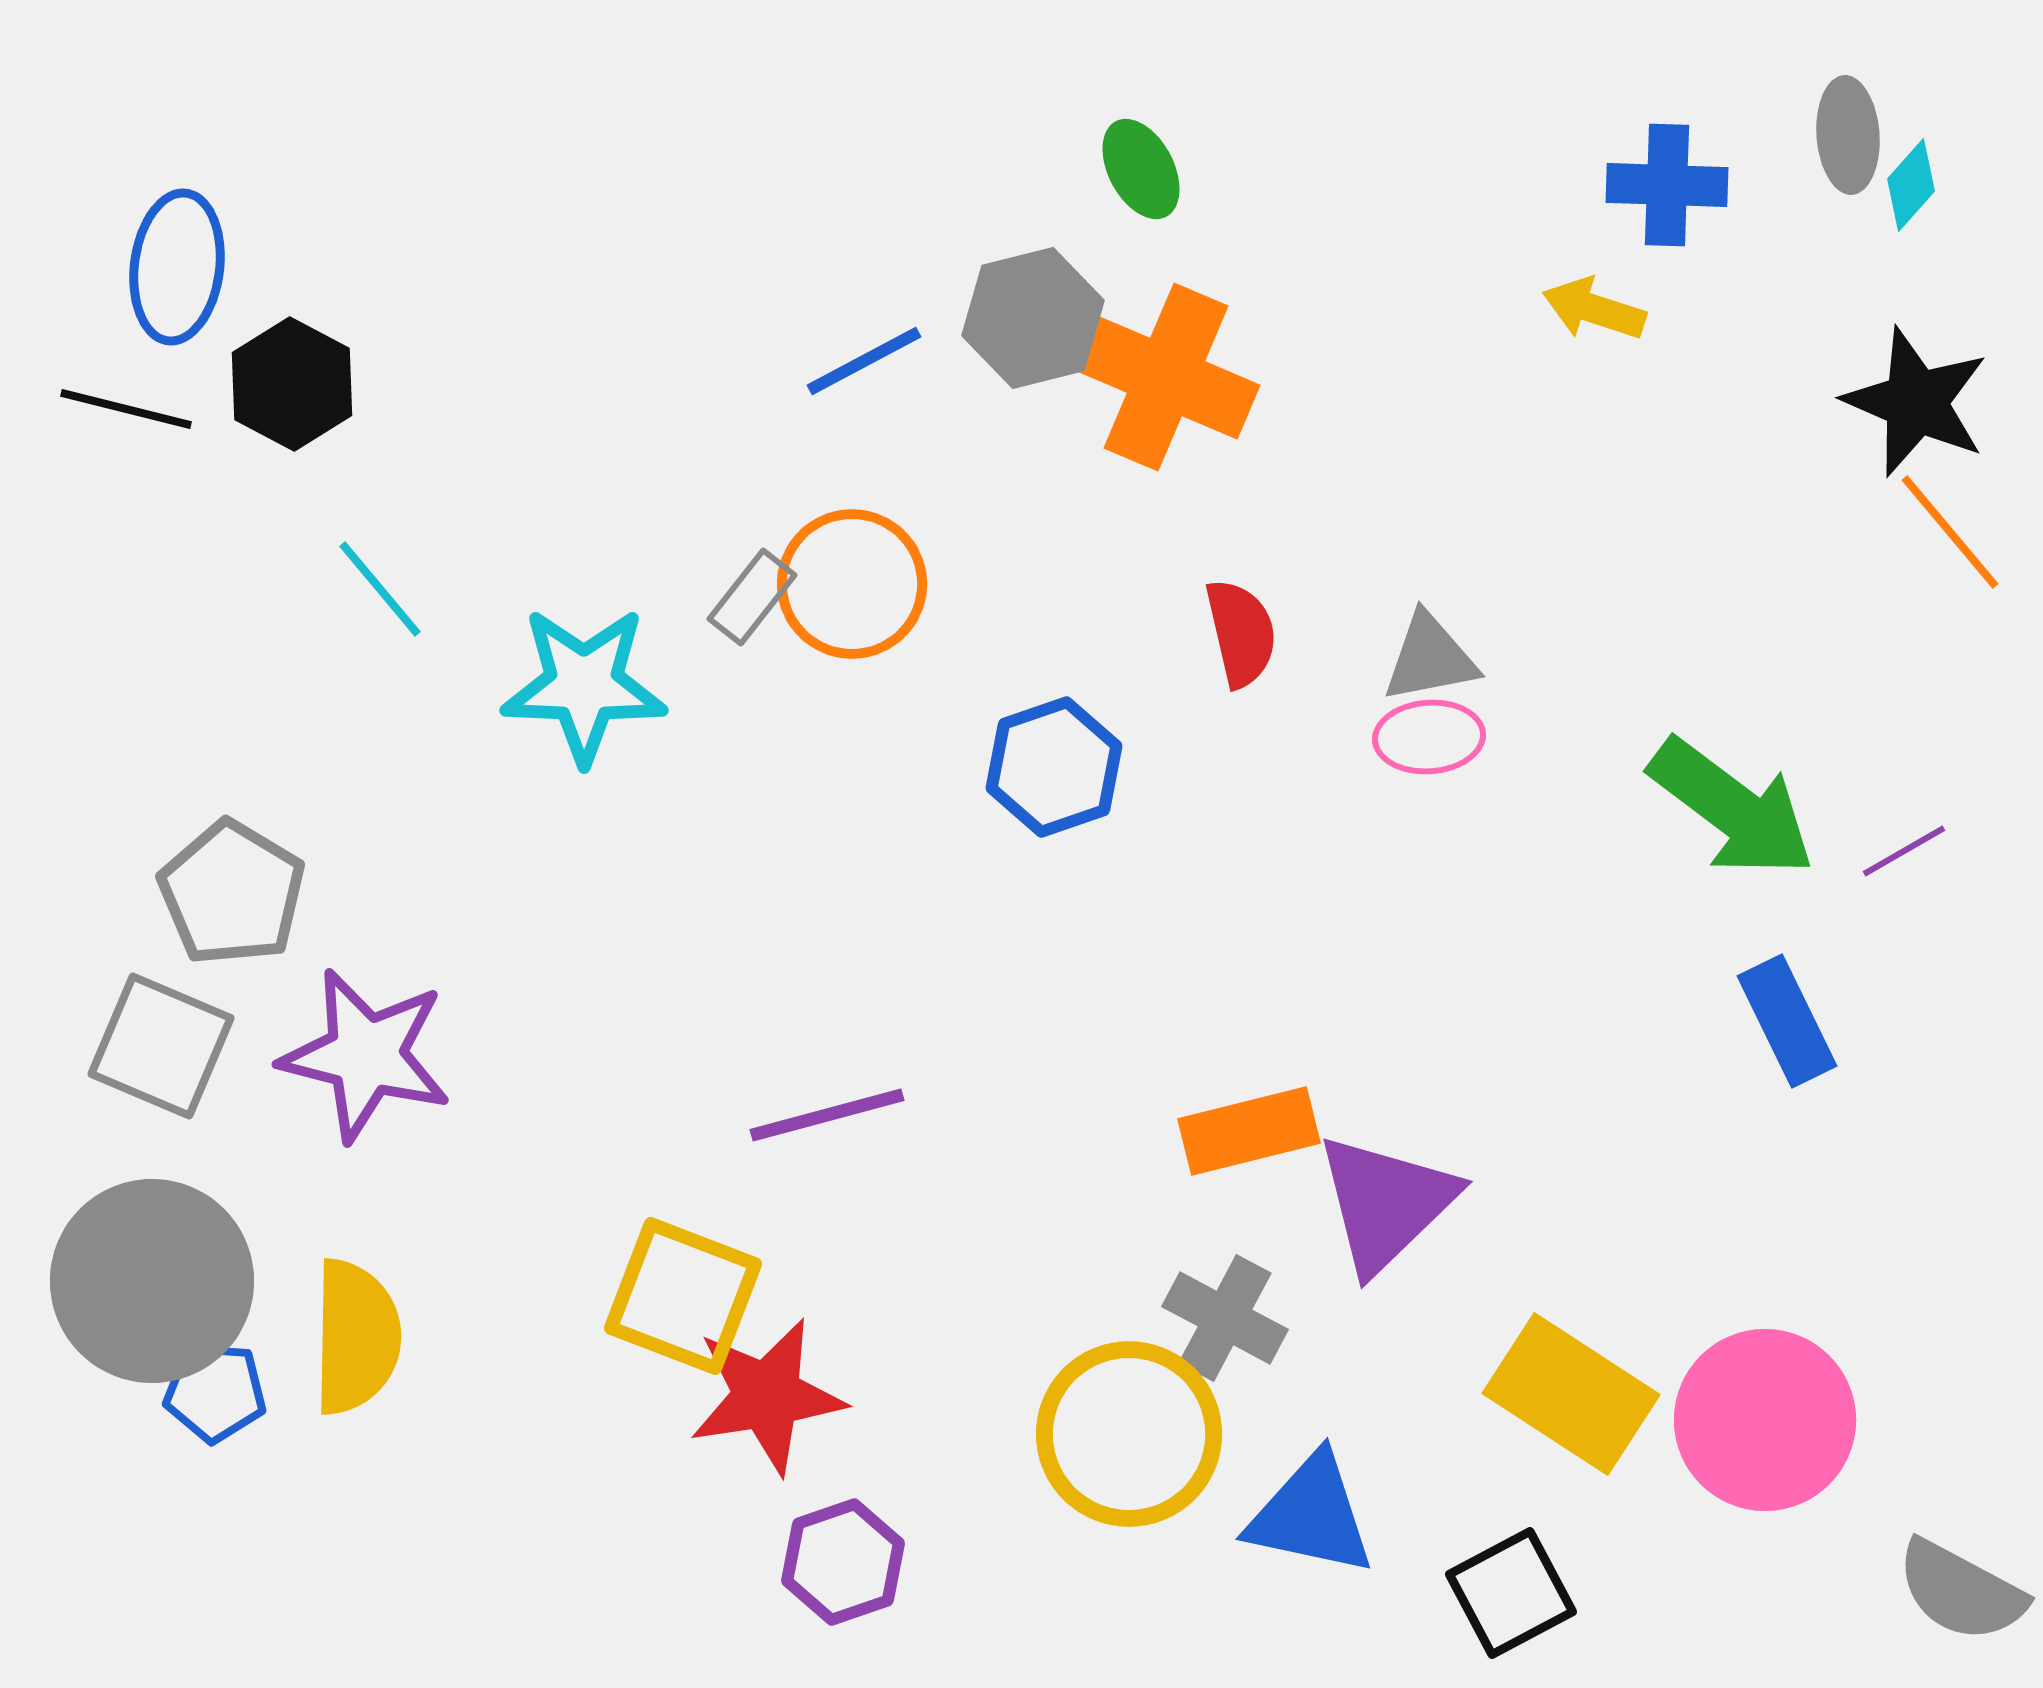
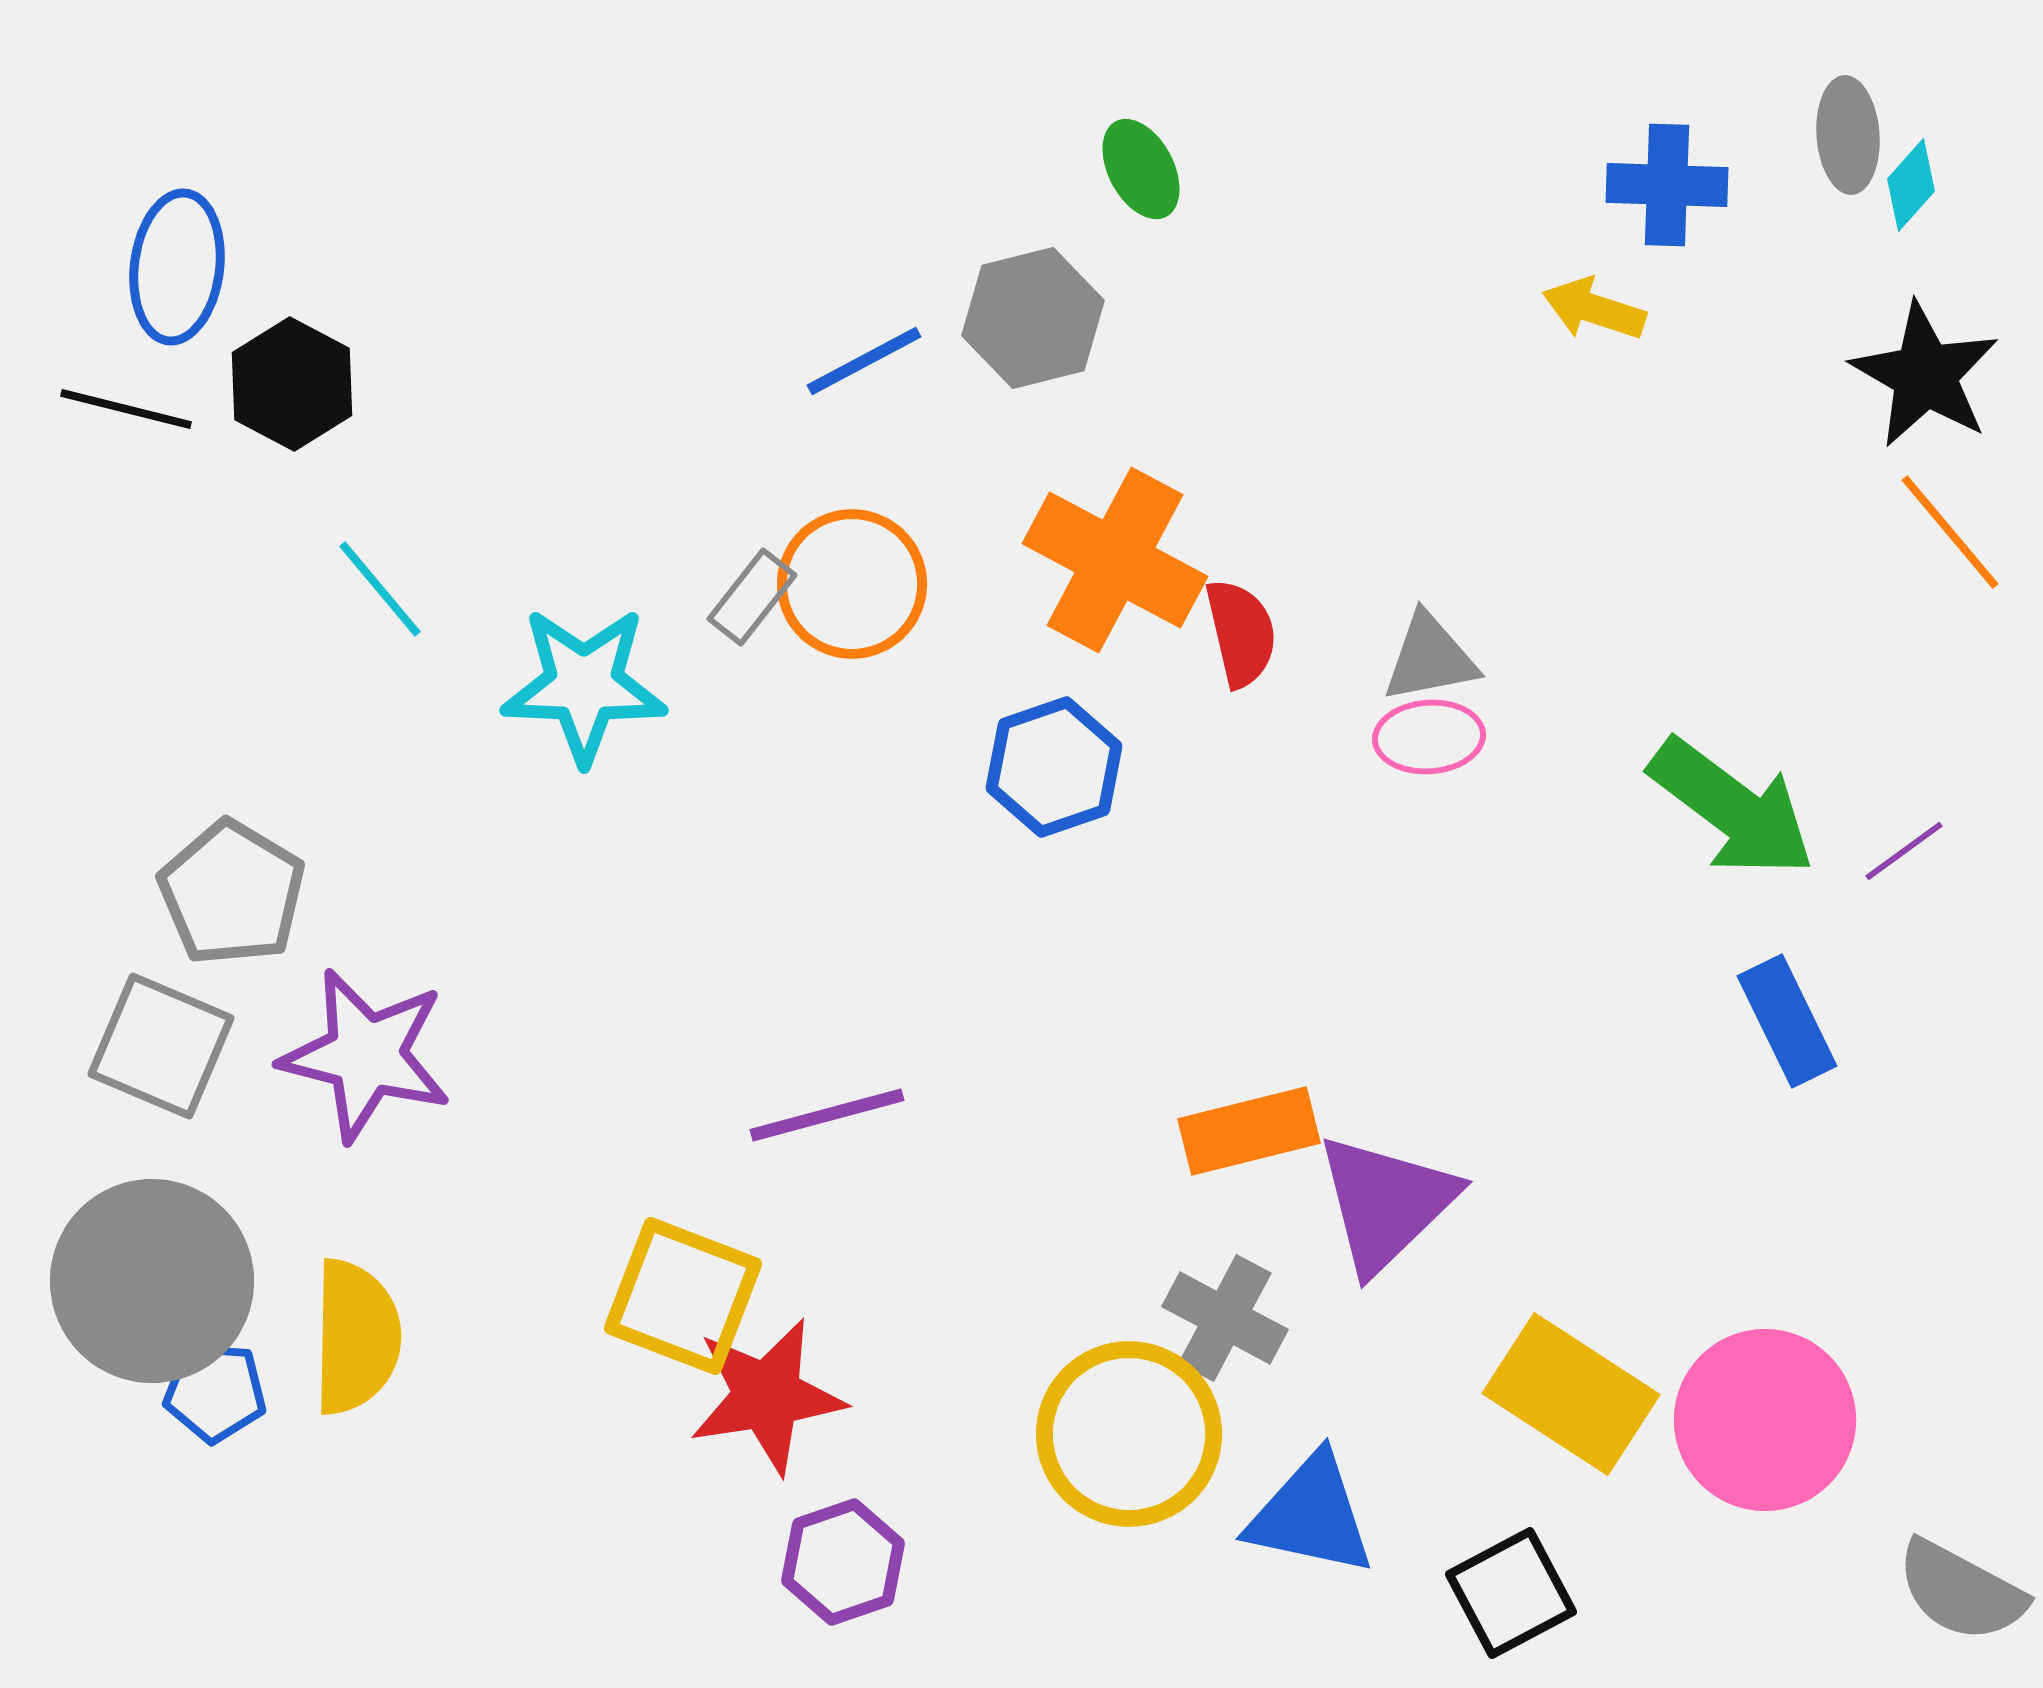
orange cross at (1166, 377): moved 51 px left, 183 px down; rotated 5 degrees clockwise
black star at (1916, 402): moved 9 px right, 27 px up; rotated 7 degrees clockwise
purple line at (1904, 851): rotated 6 degrees counterclockwise
